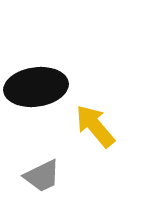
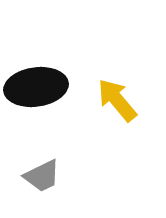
yellow arrow: moved 22 px right, 26 px up
